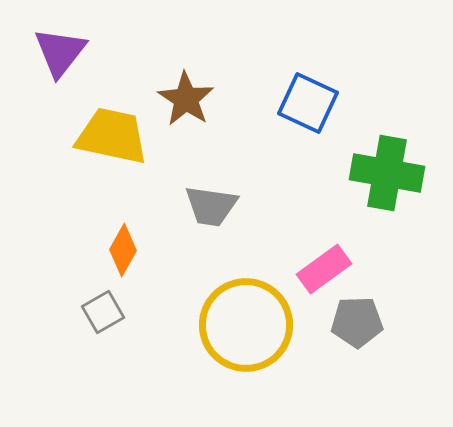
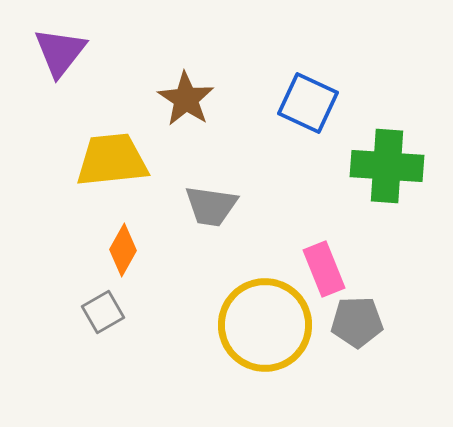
yellow trapezoid: moved 24 px down; rotated 18 degrees counterclockwise
green cross: moved 7 px up; rotated 6 degrees counterclockwise
pink rectangle: rotated 76 degrees counterclockwise
yellow circle: moved 19 px right
